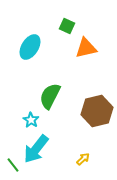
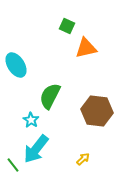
cyan ellipse: moved 14 px left, 18 px down; rotated 65 degrees counterclockwise
brown hexagon: rotated 20 degrees clockwise
